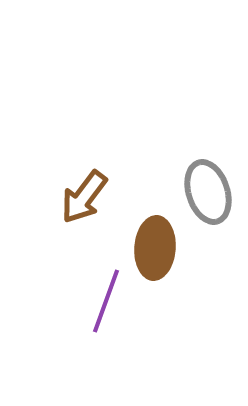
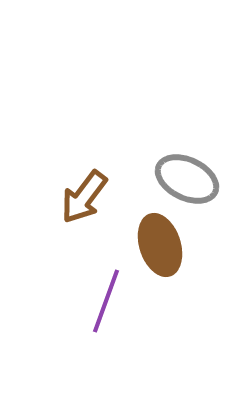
gray ellipse: moved 21 px left, 13 px up; rotated 46 degrees counterclockwise
brown ellipse: moved 5 px right, 3 px up; rotated 22 degrees counterclockwise
